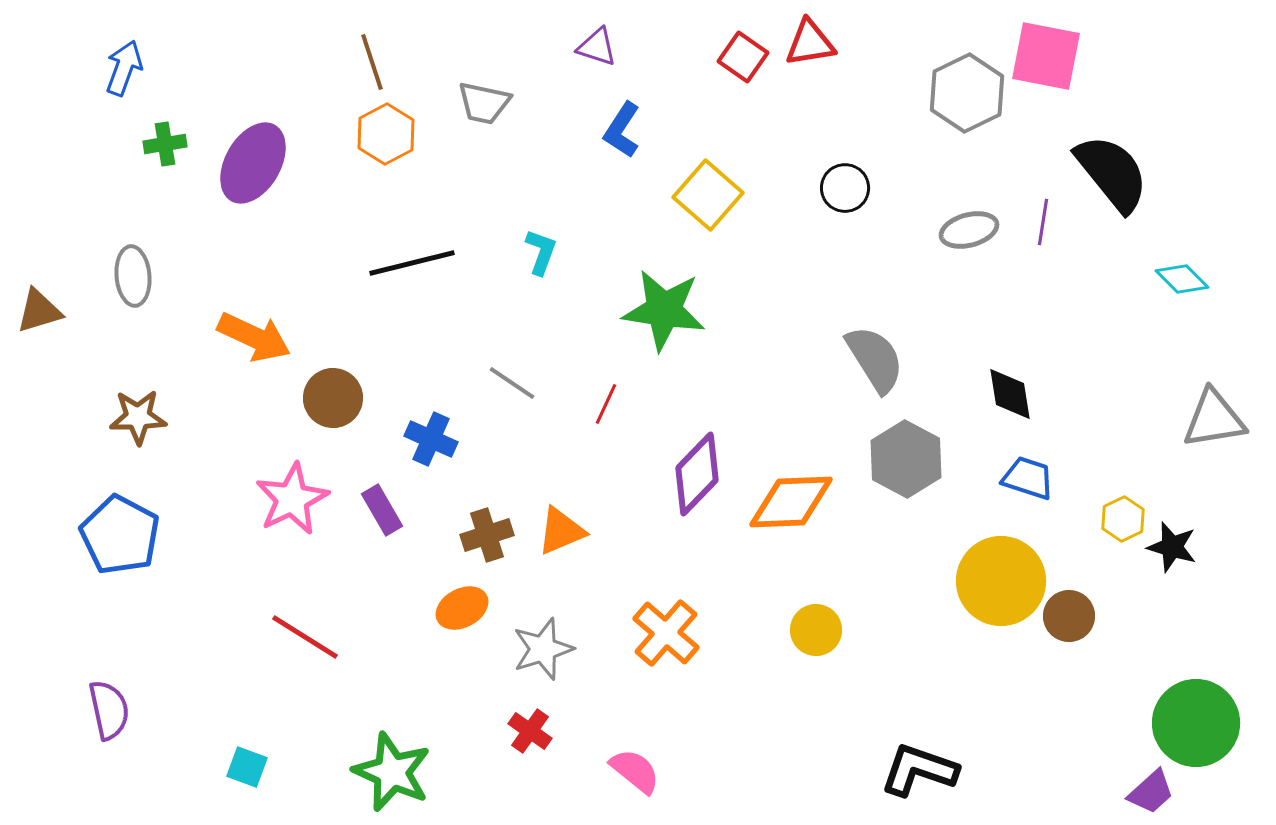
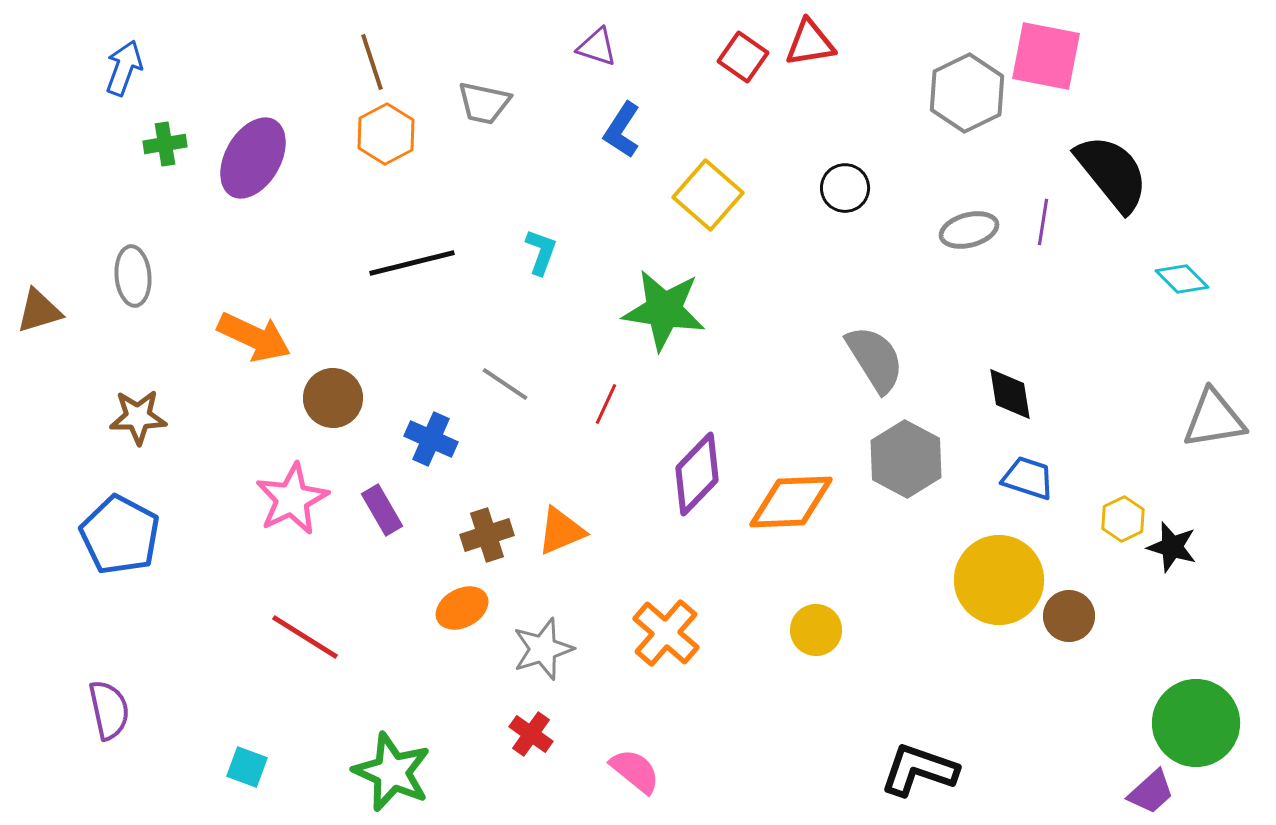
purple ellipse at (253, 163): moved 5 px up
gray line at (512, 383): moved 7 px left, 1 px down
yellow circle at (1001, 581): moved 2 px left, 1 px up
red cross at (530, 731): moved 1 px right, 3 px down
